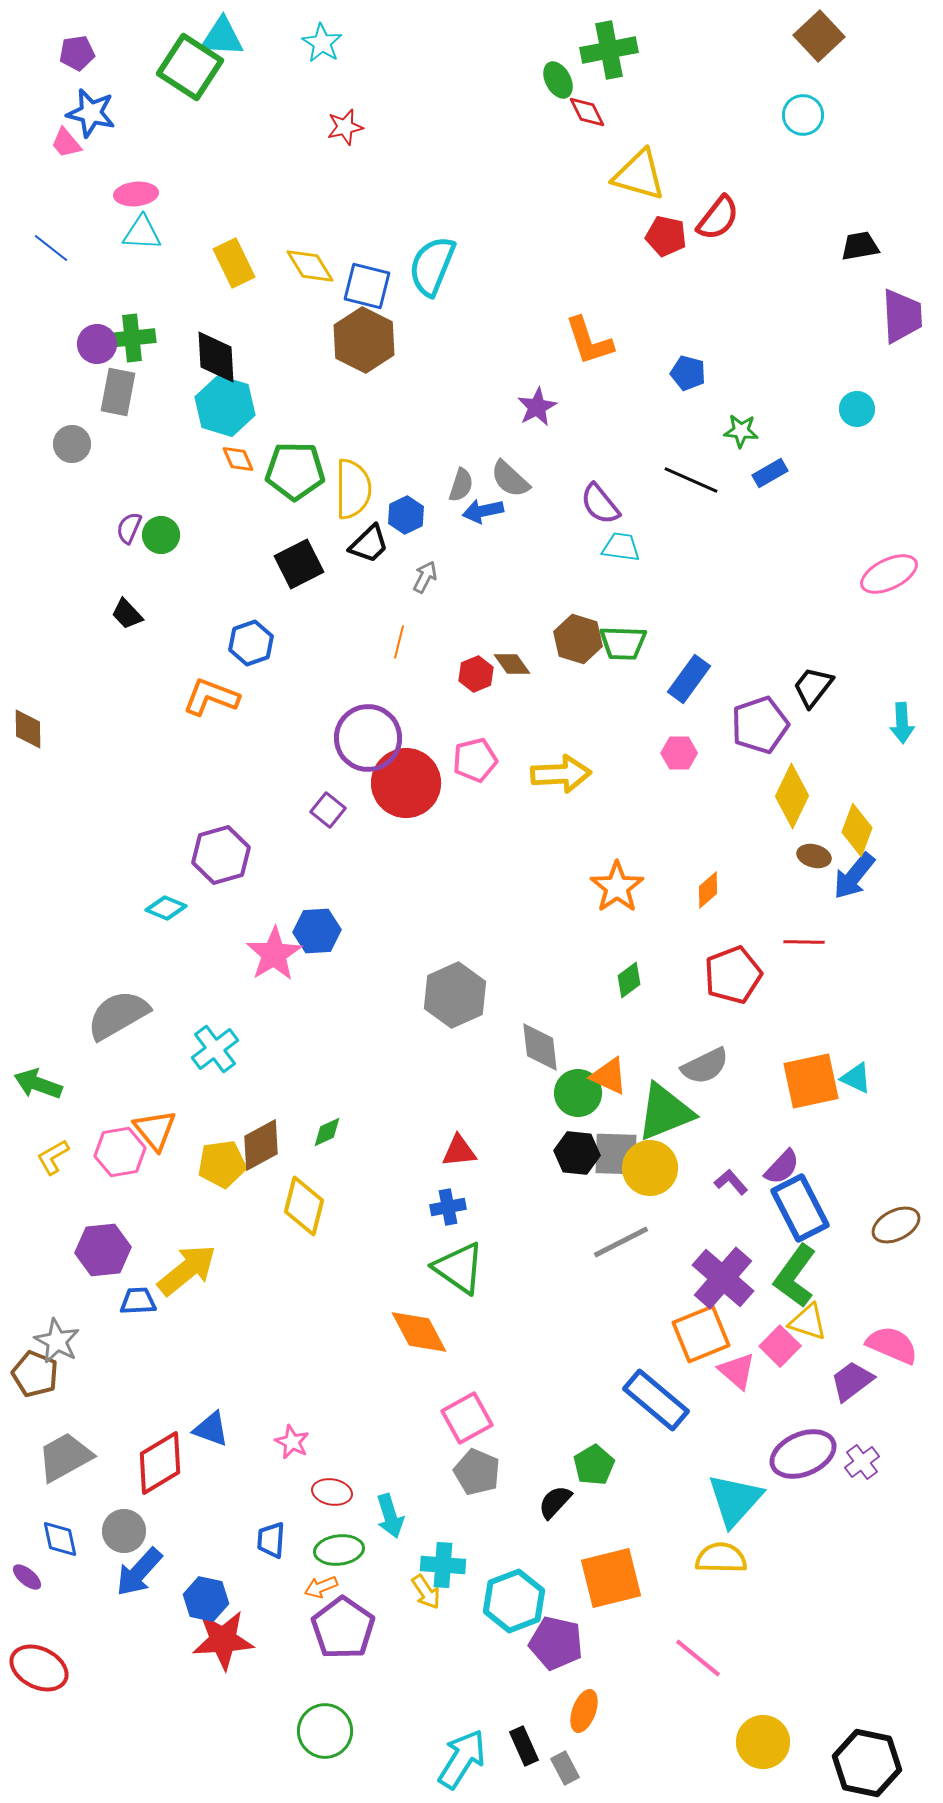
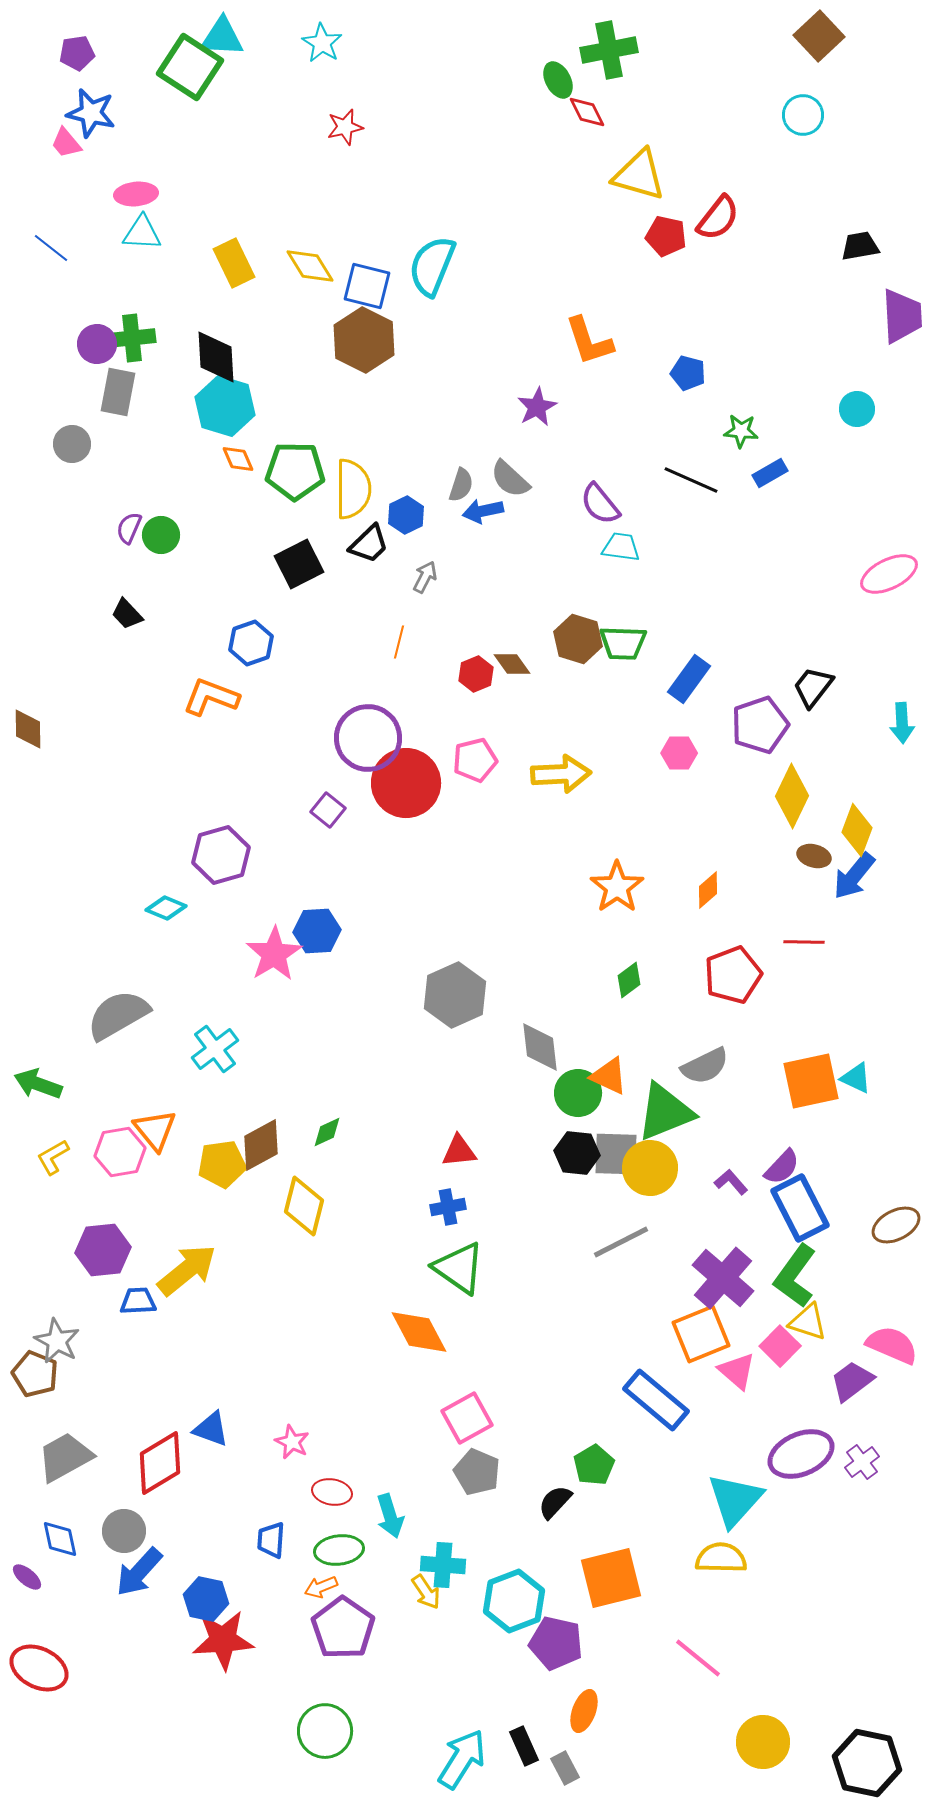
purple ellipse at (803, 1454): moved 2 px left
